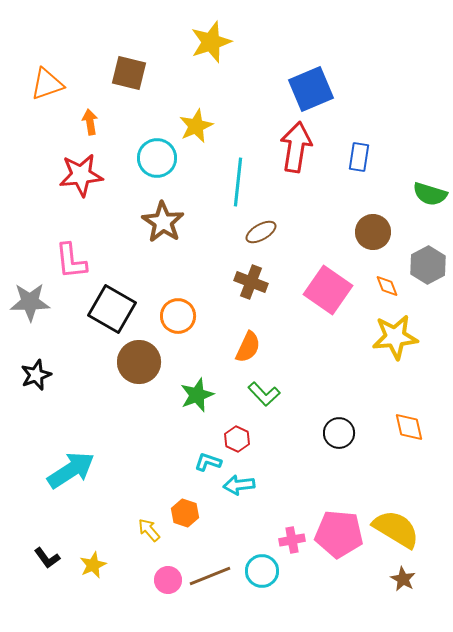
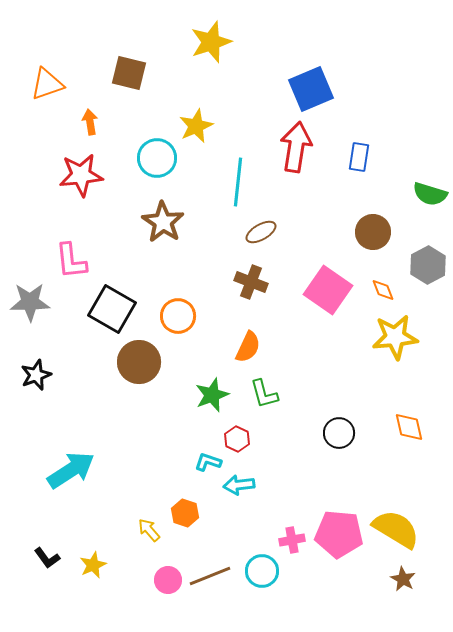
orange diamond at (387, 286): moved 4 px left, 4 px down
green L-shape at (264, 394): rotated 28 degrees clockwise
green star at (197, 395): moved 15 px right
